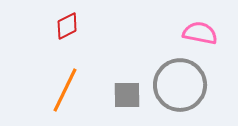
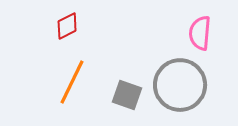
pink semicircle: rotated 96 degrees counterclockwise
orange line: moved 7 px right, 8 px up
gray square: rotated 20 degrees clockwise
